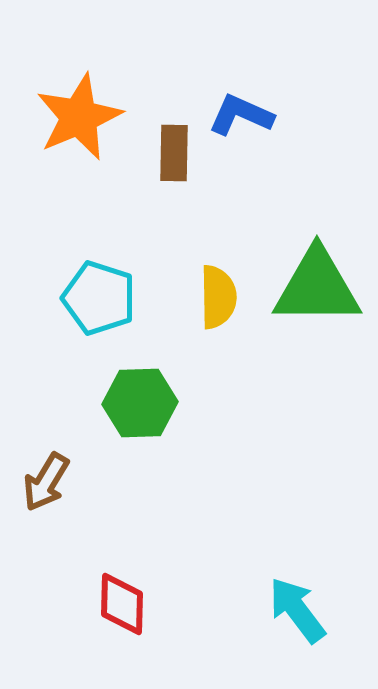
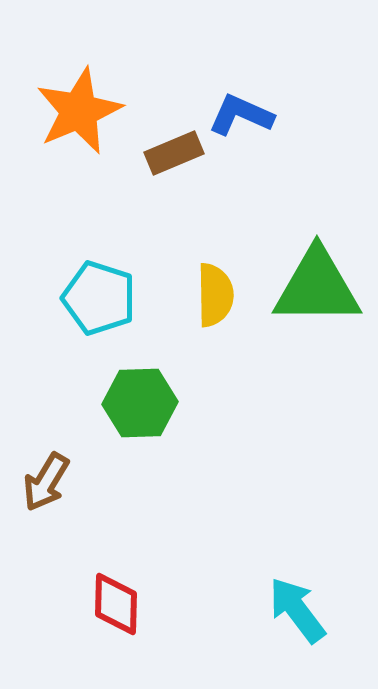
orange star: moved 6 px up
brown rectangle: rotated 66 degrees clockwise
yellow semicircle: moved 3 px left, 2 px up
red diamond: moved 6 px left
